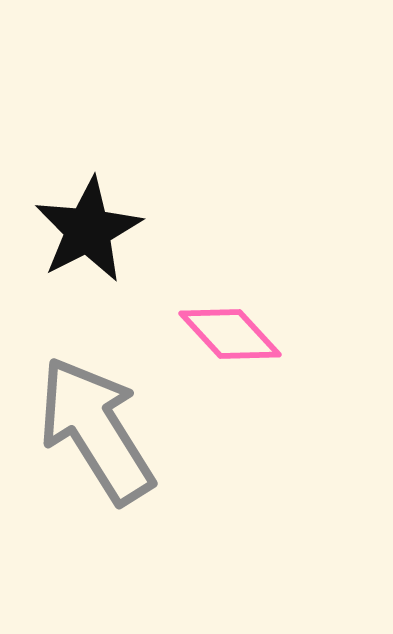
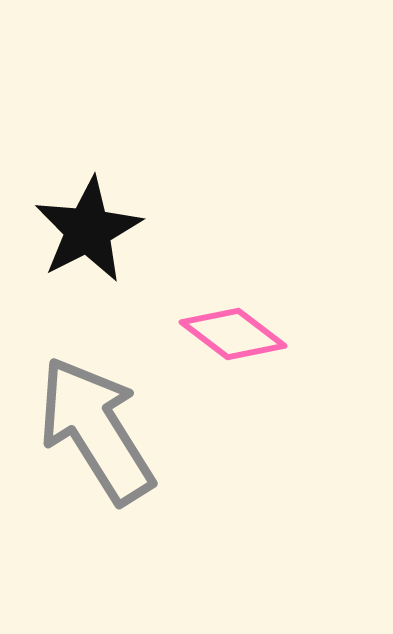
pink diamond: moved 3 px right; rotated 10 degrees counterclockwise
